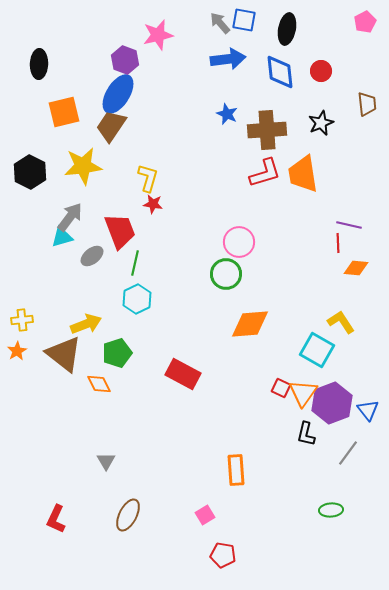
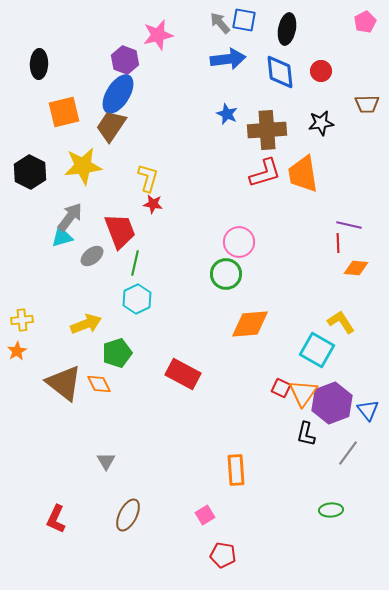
brown trapezoid at (367, 104): rotated 95 degrees clockwise
black star at (321, 123): rotated 15 degrees clockwise
brown triangle at (64, 354): moved 29 px down
